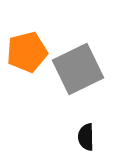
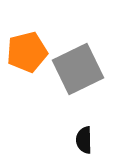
black semicircle: moved 2 px left, 3 px down
